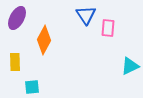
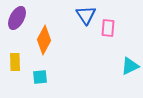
cyan square: moved 8 px right, 10 px up
